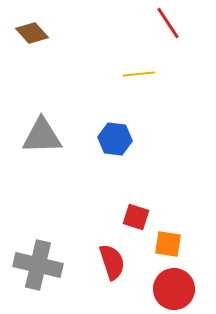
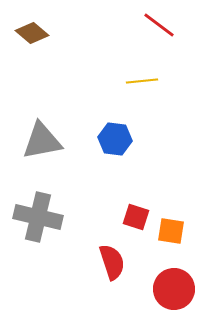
red line: moved 9 px left, 2 px down; rotated 20 degrees counterclockwise
brown diamond: rotated 8 degrees counterclockwise
yellow line: moved 3 px right, 7 px down
gray triangle: moved 5 px down; rotated 9 degrees counterclockwise
orange square: moved 3 px right, 13 px up
gray cross: moved 48 px up
